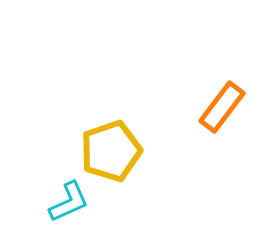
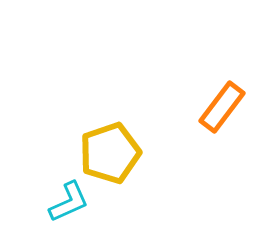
yellow pentagon: moved 1 px left, 2 px down
